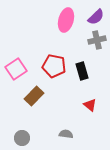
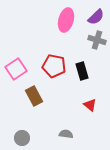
gray cross: rotated 30 degrees clockwise
brown rectangle: rotated 72 degrees counterclockwise
